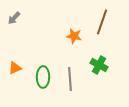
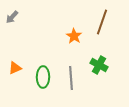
gray arrow: moved 2 px left, 1 px up
orange star: rotated 21 degrees clockwise
gray line: moved 1 px right, 1 px up
